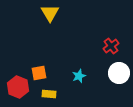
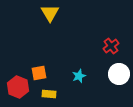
white circle: moved 1 px down
